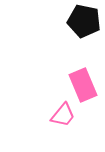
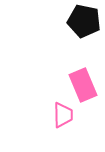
pink trapezoid: rotated 40 degrees counterclockwise
